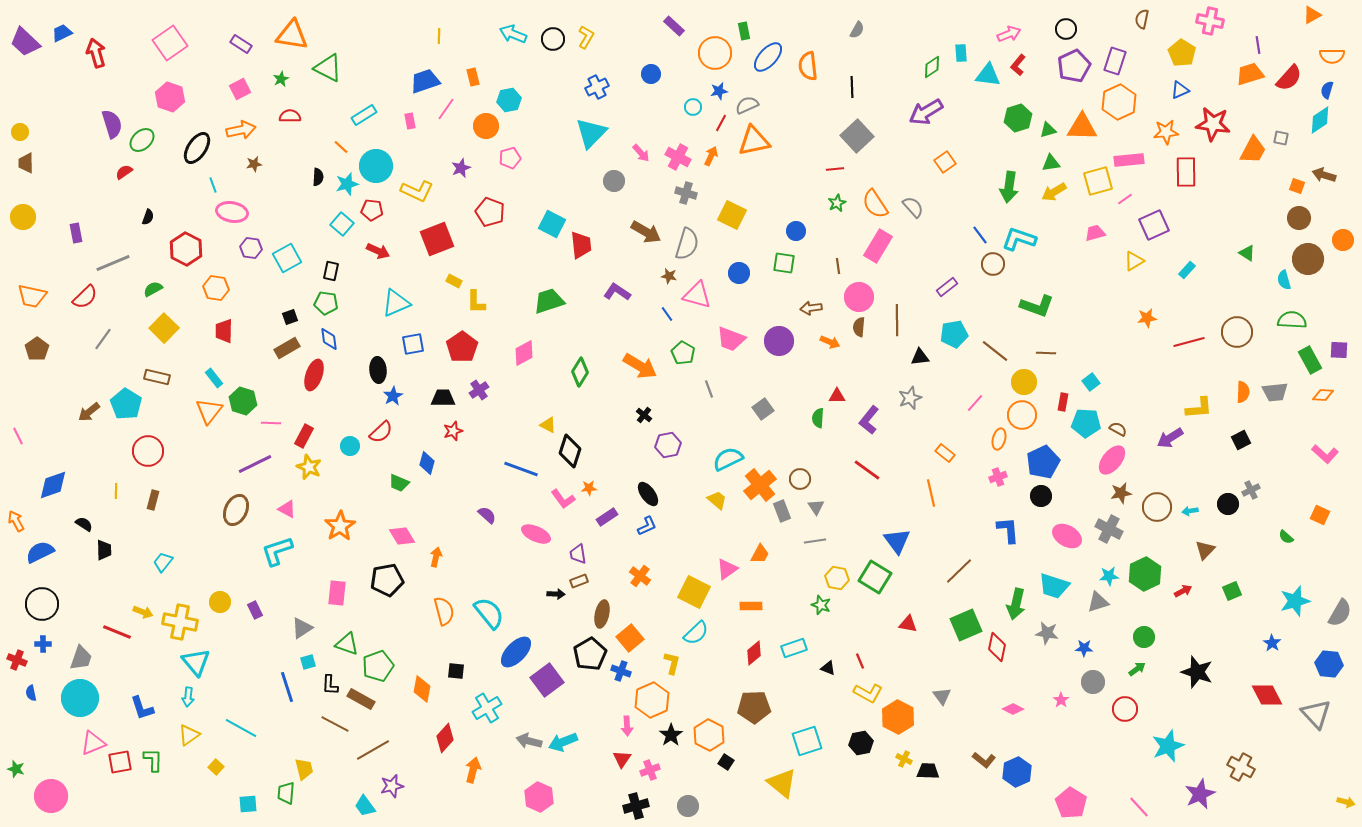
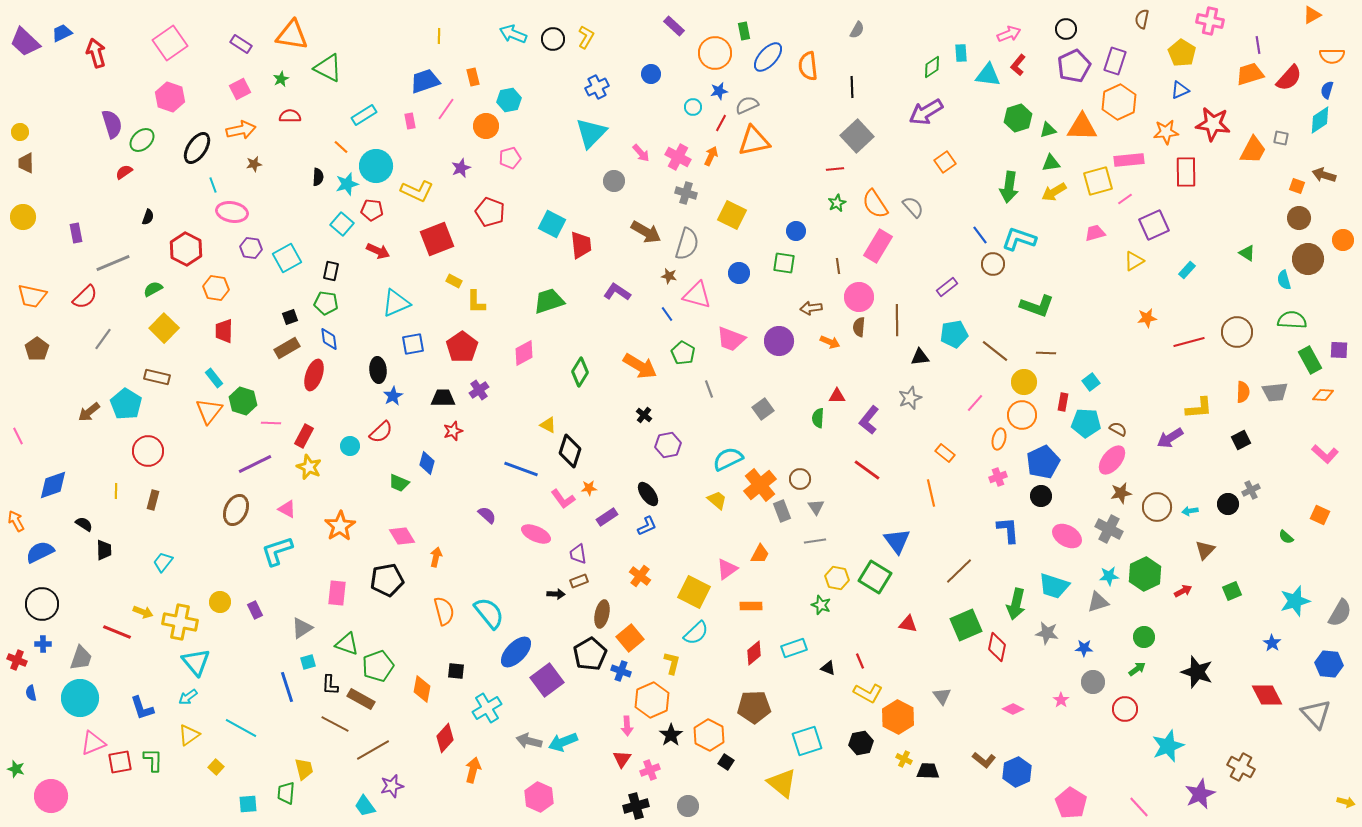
cyan arrow at (188, 697): rotated 48 degrees clockwise
